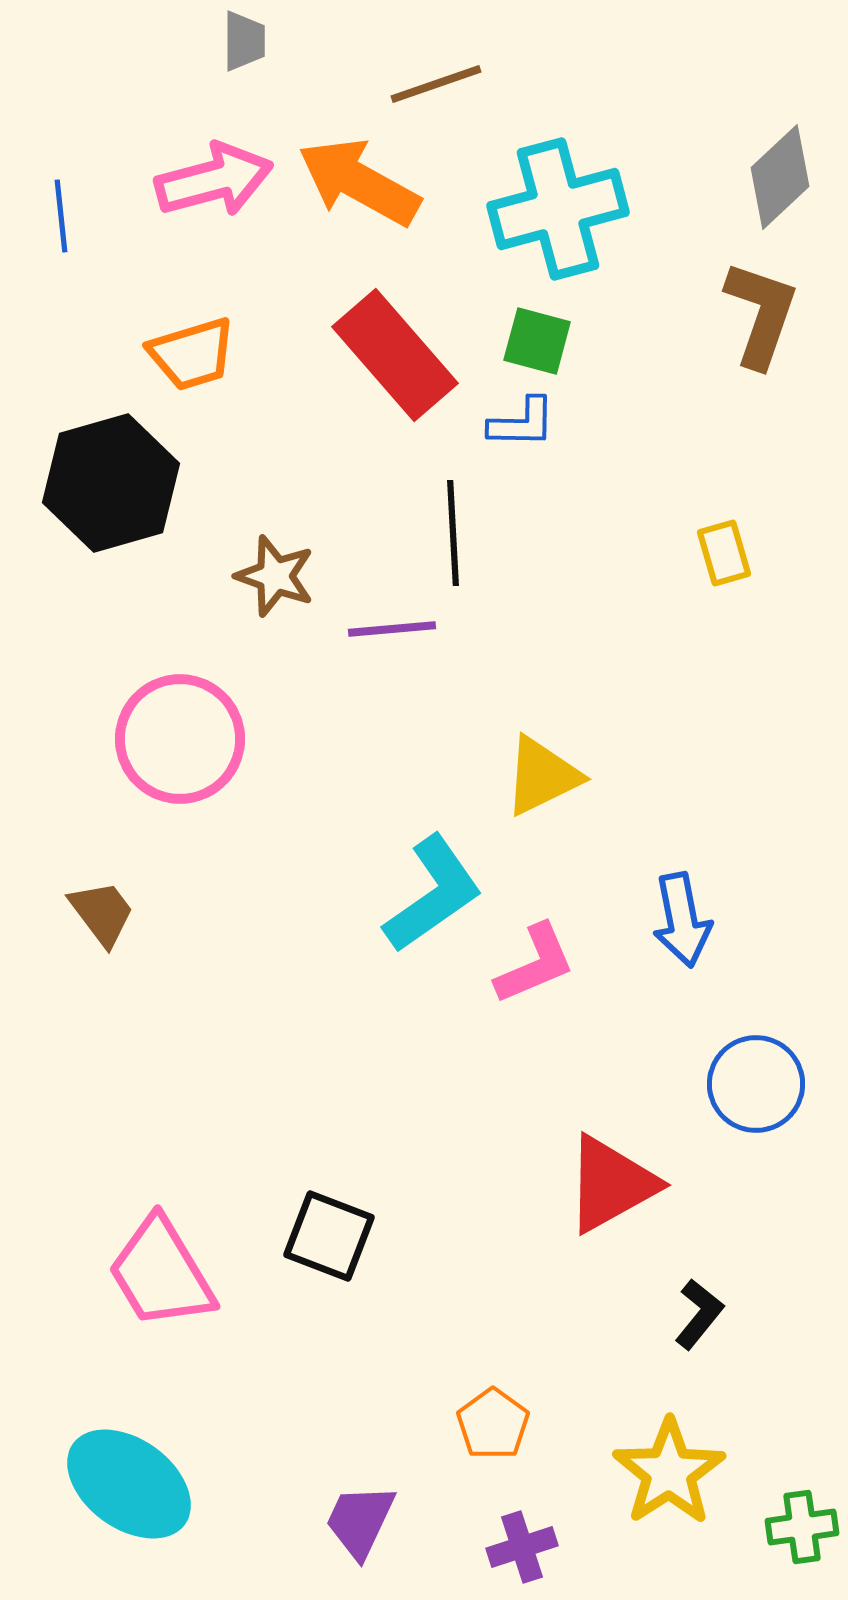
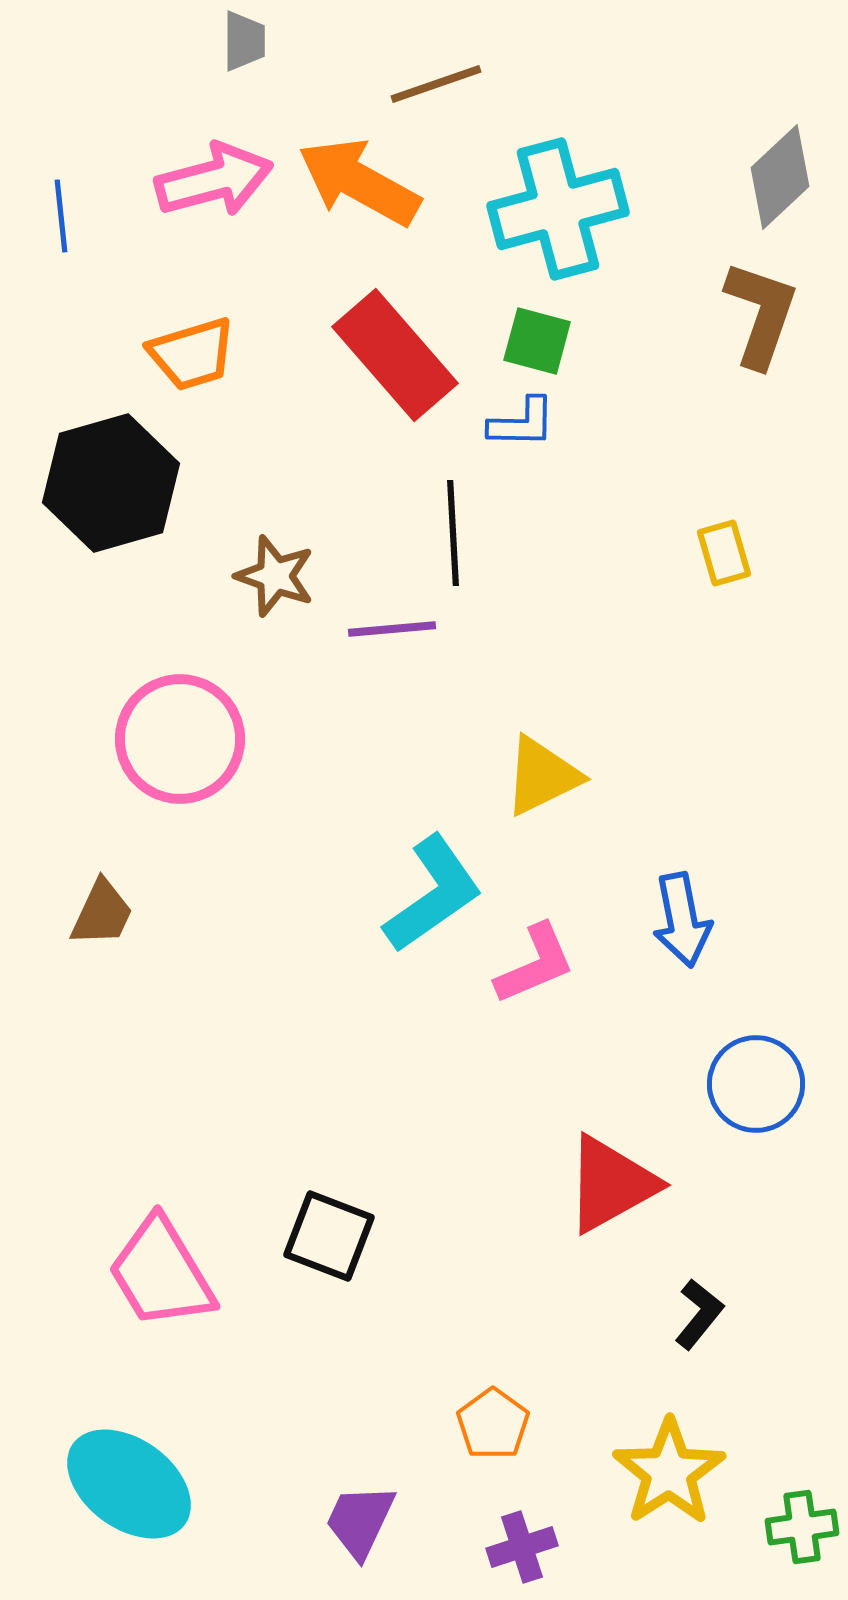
brown trapezoid: rotated 62 degrees clockwise
